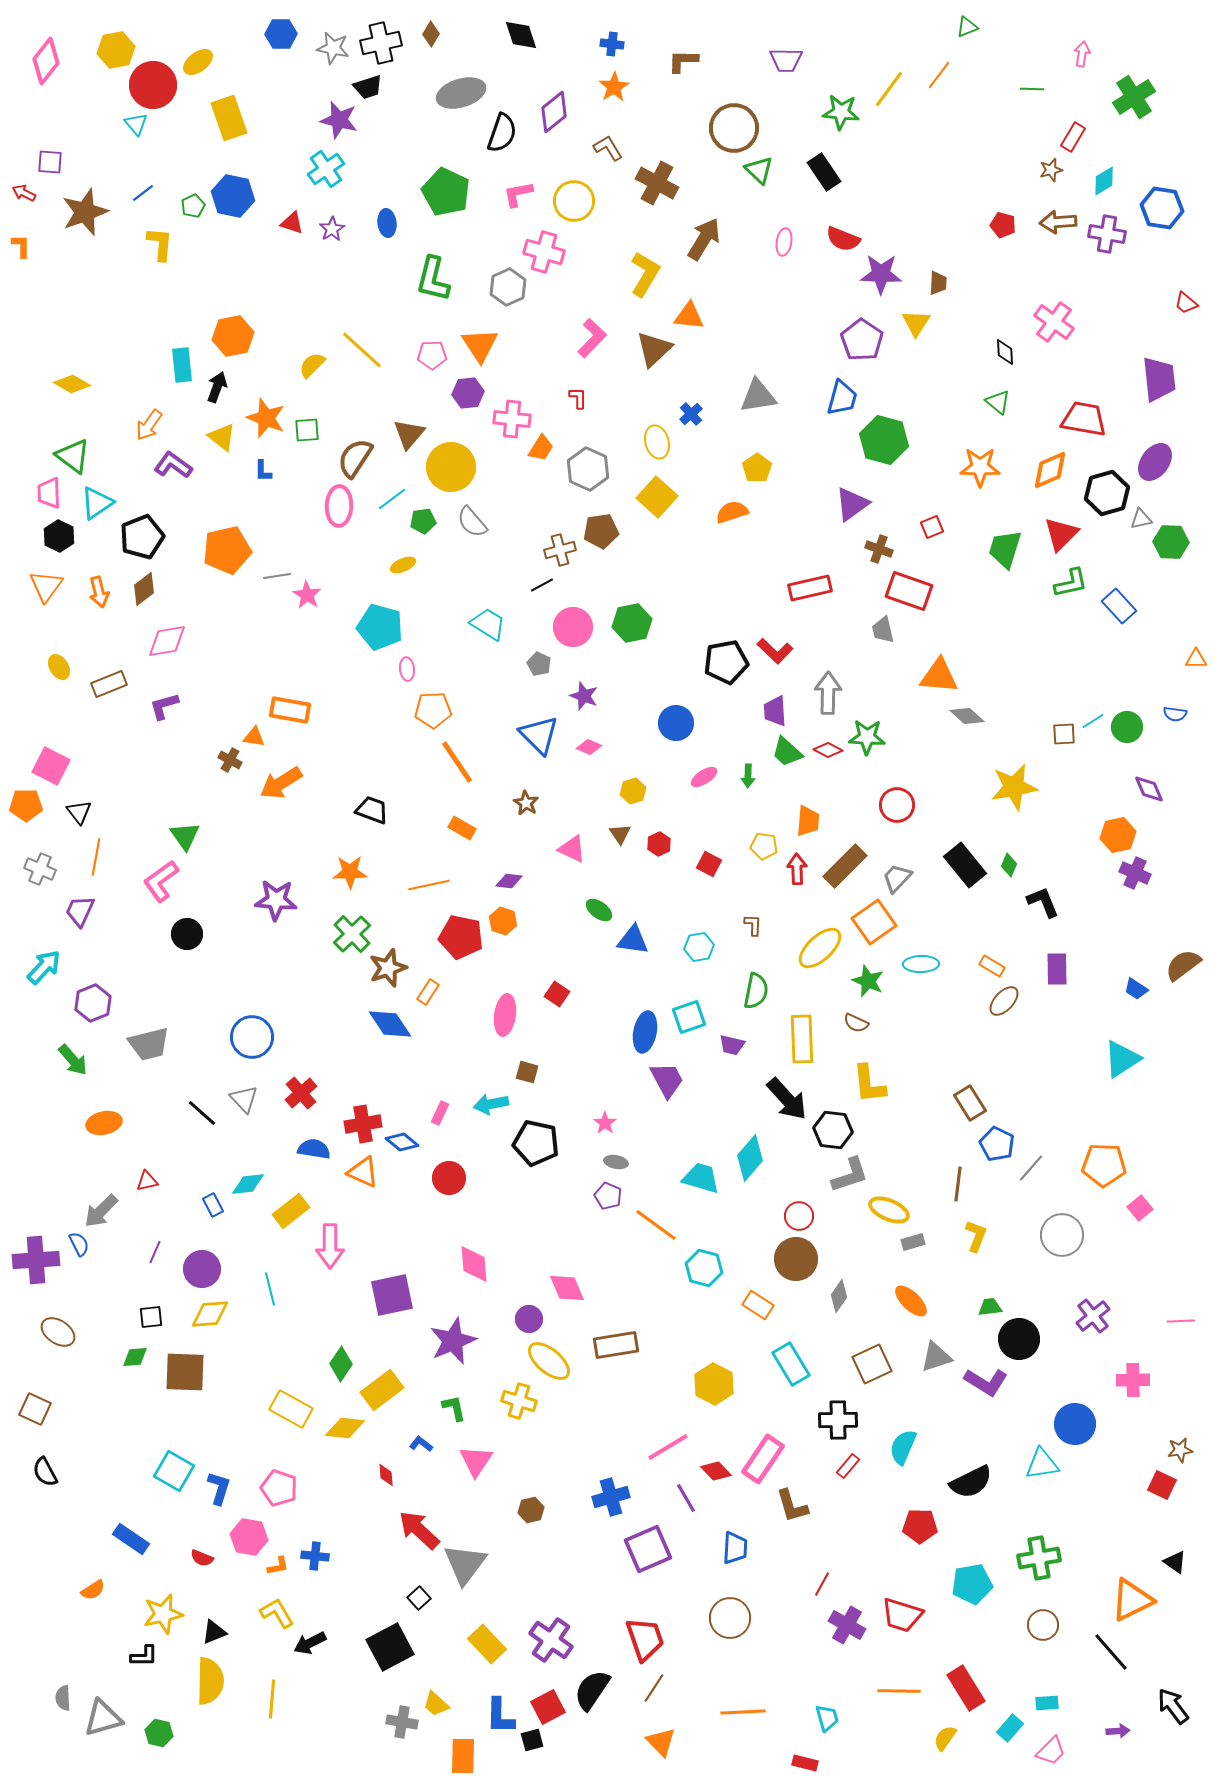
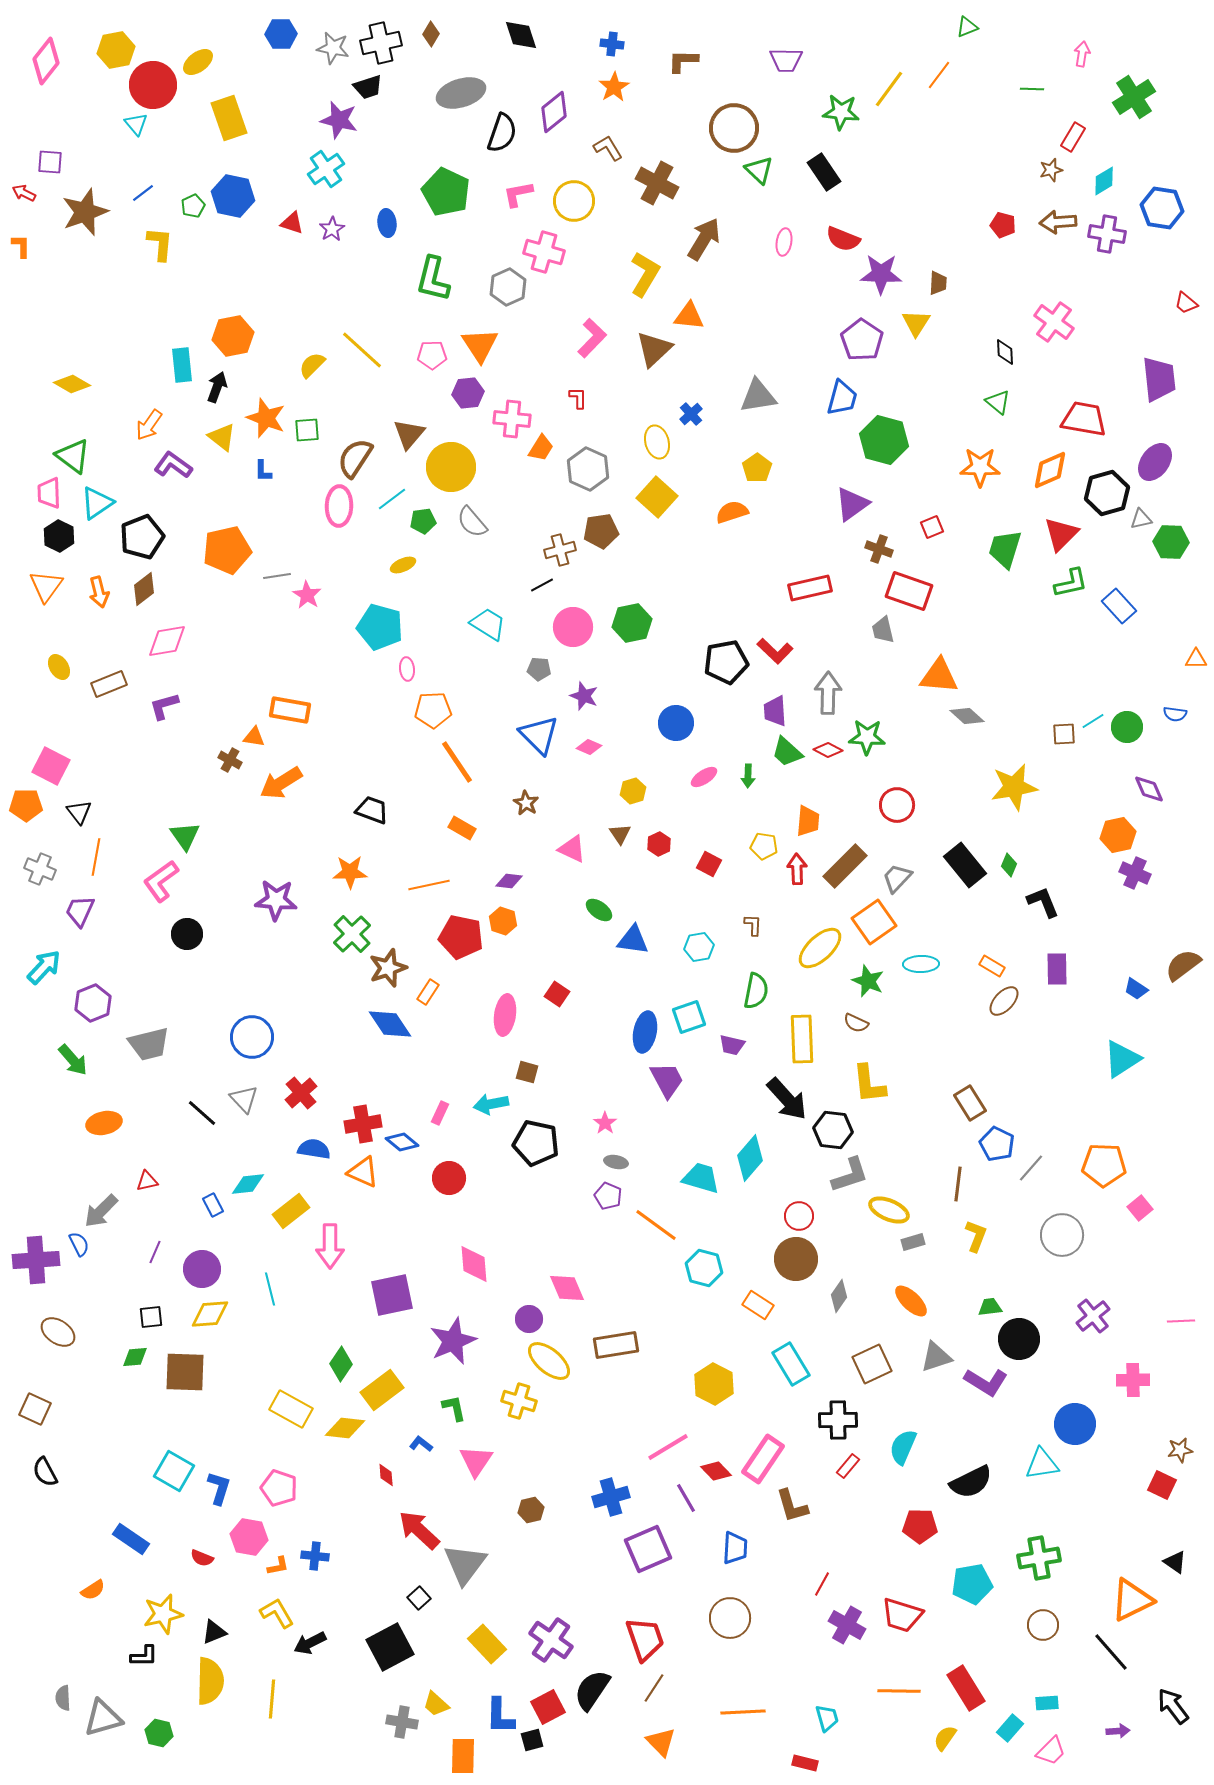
gray pentagon at (539, 664): moved 5 px down; rotated 20 degrees counterclockwise
